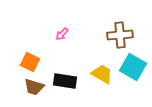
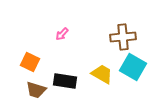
brown cross: moved 3 px right, 2 px down
brown trapezoid: moved 2 px right, 3 px down
